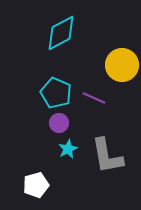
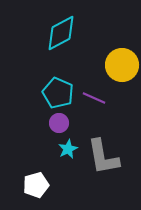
cyan pentagon: moved 2 px right
gray L-shape: moved 4 px left, 1 px down
